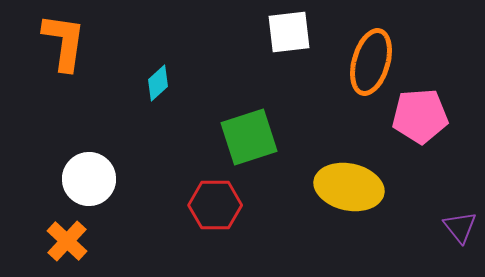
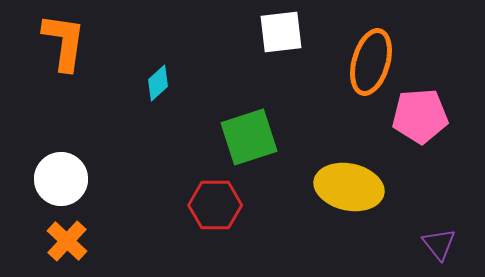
white square: moved 8 px left
white circle: moved 28 px left
purple triangle: moved 21 px left, 17 px down
